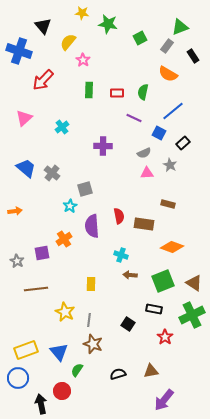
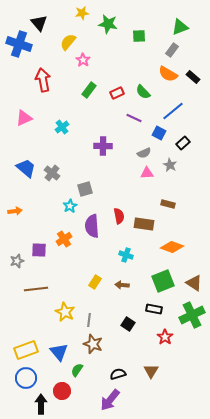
yellow star at (82, 13): rotated 16 degrees counterclockwise
black triangle at (43, 26): moved 4 px left, 3 px up
green square at (140, 38): moved 1 px left, 2 px up; rotated 24 degrees clockwise
gray rectangle at (167, 46): moved 5 px right, 4 px down
blue cross at (19, 51): moved 7 px up
black rectangle at (193, 56): moved 21 px down; rotated 16 degrees counterclockwise
red arrow at (43, 80): rotated 125 degrees clockwise
green rectangle at (89, 90): rotated 35 degrees clockwise
green semicircle at (143, 92): rotated 56 degrees counterclockwise
red rectangle at (117, 93): rotated 24 degrees counterclockwise
pink triangle at (24, 118): rotated 18 degrees clockwise
purple square at (42, 253): moved 3 px left, 3 px up; rotated 14 degrees clockwise
cyan cross at (121, 255): moved 5 px right
gray star at (17, 261): rotated 24 degrees clockwise
brown arrow at (130, 275): moved 8 px left, 10 px down
yellow rectangle at (91, 284): moved 4 px right, 2 px up; rotated 32 degrees clockwise
brown triangle at (151, 371): rotated 49 degrees counterclockwise
blue circle at (18, 378): moved 8 px right
purple arrow at (164, 400): moved 54 px left
black arrow at (41, 404): rotated 12 degrees clockwise
